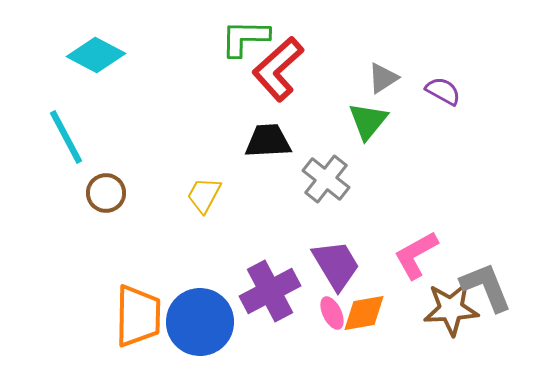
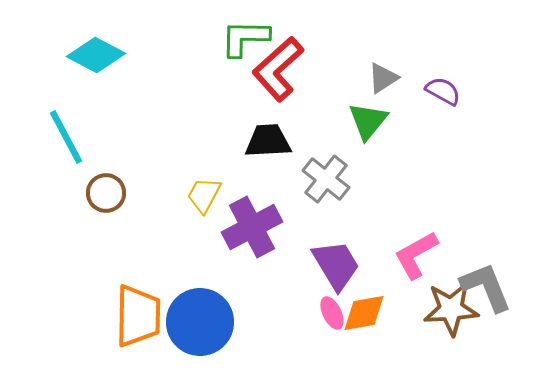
purple cross: moved 18 px left, 64 px up
